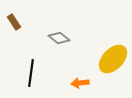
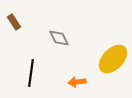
gray diamond: rotated 25 degrees clockwise
orange arrow: moved 3 px left, 1 px up
